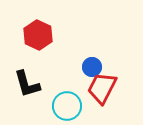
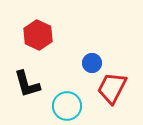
blue circle: moved 4 px up
red trapezoid: moved 10 px right
